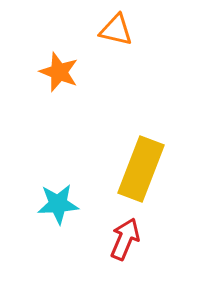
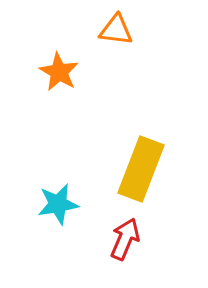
orange triangle: rotated 6 degrees counterclockwise
orange star: rotated 9 degrees clockwise
cyan star: rotated 6 degrees counterclockwise
